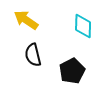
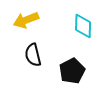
yellow arrow: rotated 55 degrees counterclockwise
